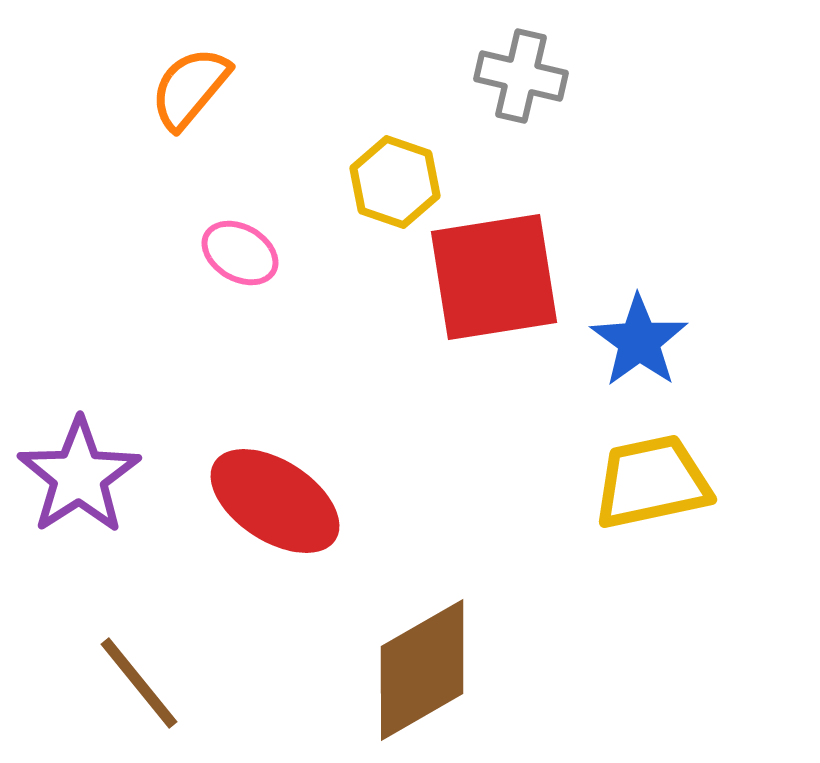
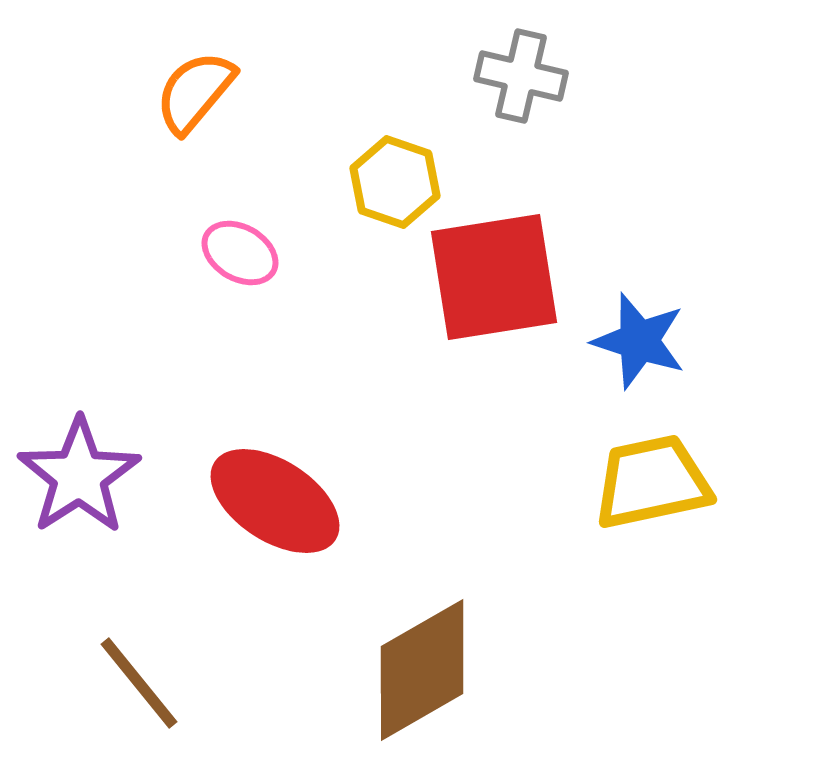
orange semicircle: moved 5 px right, 4 px down
blue star: rotated 18 degrees counterclockwise
